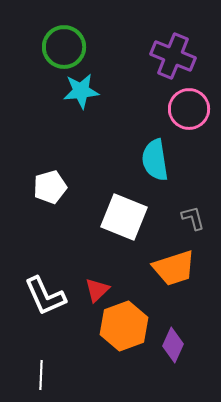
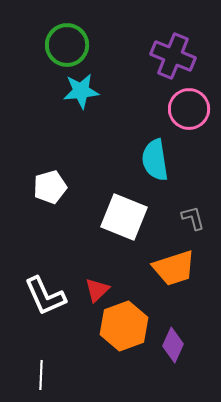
green circle: moved 3 px right, 2 px up
